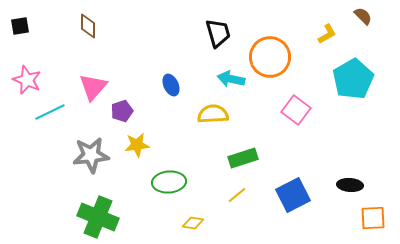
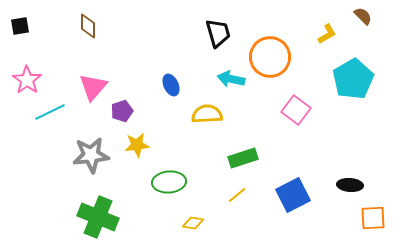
pink star: rotated 12 degrees clockwise
yellow semicircle: moved 6 px left
